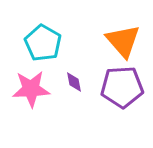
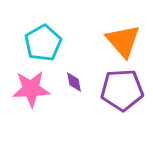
cyan pentagon: rotated 12 degrees clockwise
purple pentagon: moved 3 px down
